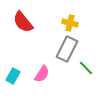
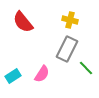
yellow cross: moved 3 px up
cyan rectangle: rotated 28 degrees clockwise
